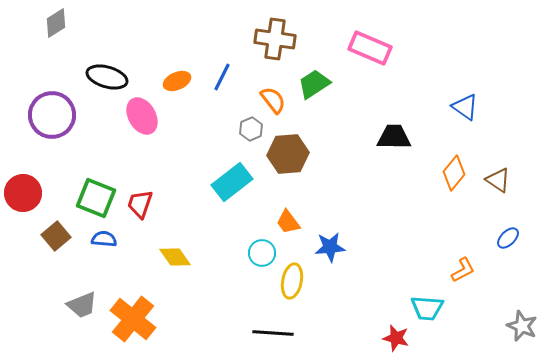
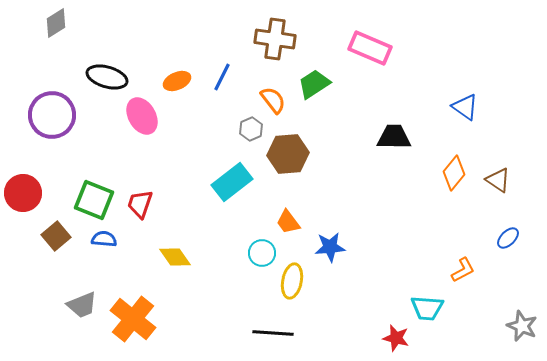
green square: moved 2 px left, 2 px down
